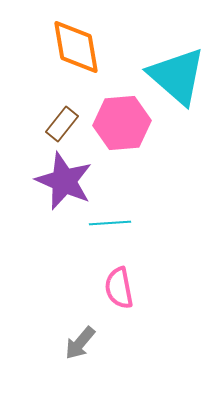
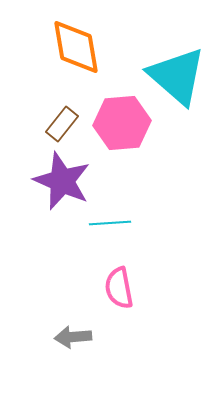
purple star: moved 2 px left
gray arrow: moved 7 px left, 6 px up; rotated 45 degrees clockwise
